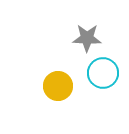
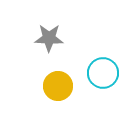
gray star: moved 38 px left
